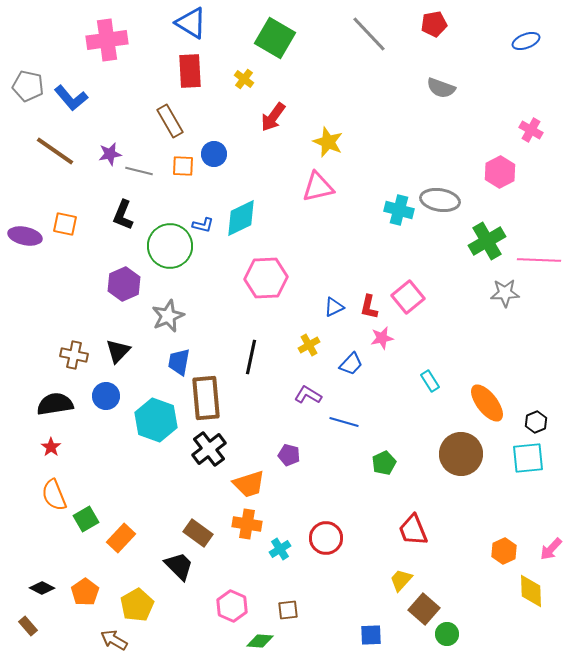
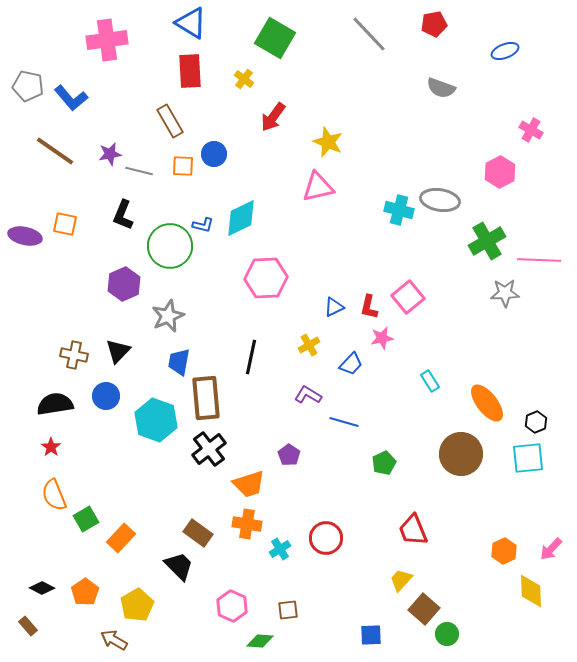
blue ellipse at (526, 41): moved 21 px left, 10 px down
purple pentagon at (289, 455): rotated 20 degrees clockwise
